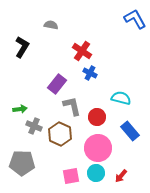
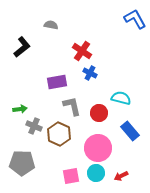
black L-shape: rotated 20 degrees clockwise
purple rectangle: moved 2 px up; rotated 42 degrees clockwise
red circle: moved 2 px right, 4 px up
brown hexagon: moved 1 px left
red arrow: rotated 24 degrees clockwise
